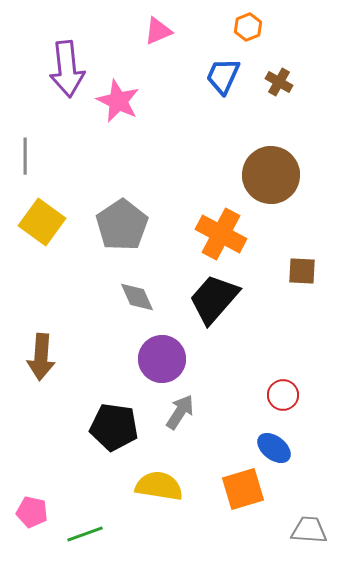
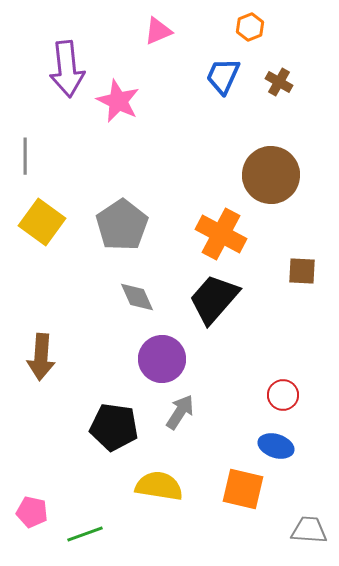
orange hexagon: moved 2 px right
blue ellipse: moved 2 px right, 2 px up; rotated 20 degrees counterclockwise
orange square: rotated 30 degrees clockwise
